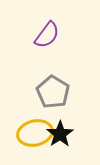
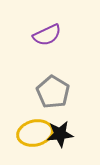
purple semicircle: rotated 28 degrees clockwise
black star: rotated 28 degrees clockwise
